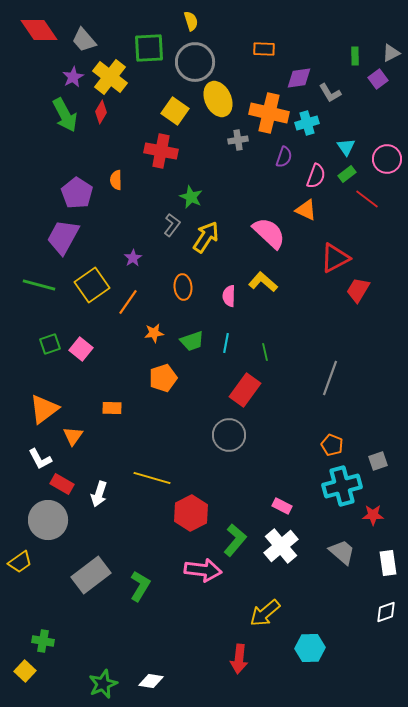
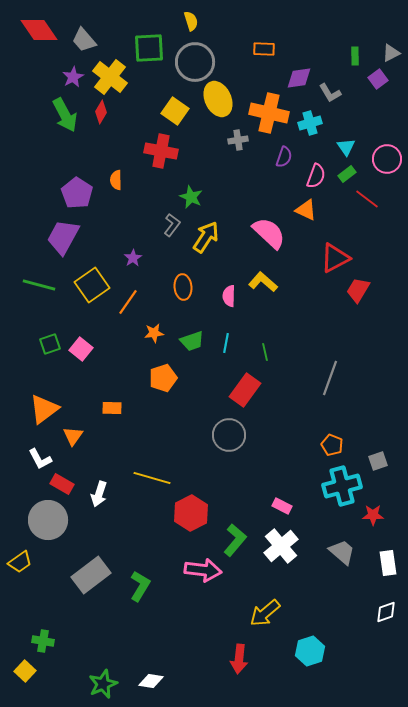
cyan cross at (307, 123): moved 3 px right
cyan hexagon at (310, 648): moved 3 px down; rotated 16 degrees counterclockwise
